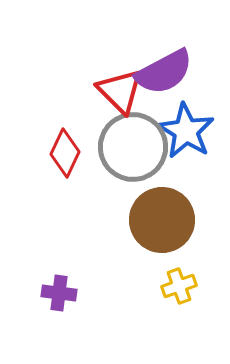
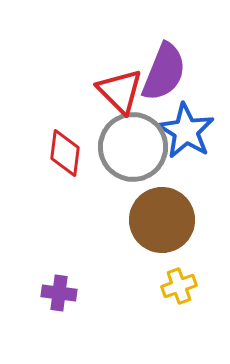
purple semicircle: rotated 40 degrees counterclockwise
red diamond: rotated 18 degrees counterclockwise
